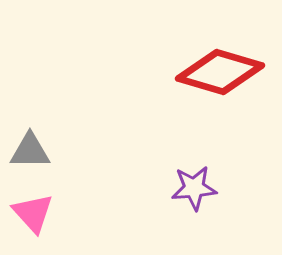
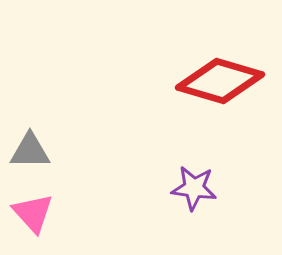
red diamond: moved 9 px down
purple star: rotated 12 degrees clockwise
